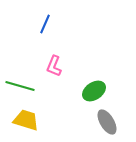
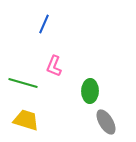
blue line: moved 1 px left
green line: moved 3 px right, 3 px up
green ellipse: moved 4 px left; rotated 55 degrees counterclockwise
gray ellipse: moved 1 px left
